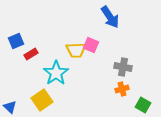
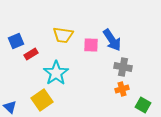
blue arrow: moved 2 px right, 23 px down
pink square: rotated 21 degrees counterclockwise
yellow trapezoid: moved 13 px left, 15 px up; rotated 10 degrees clockwise
